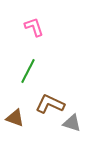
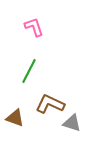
green line: moved 1 px right
